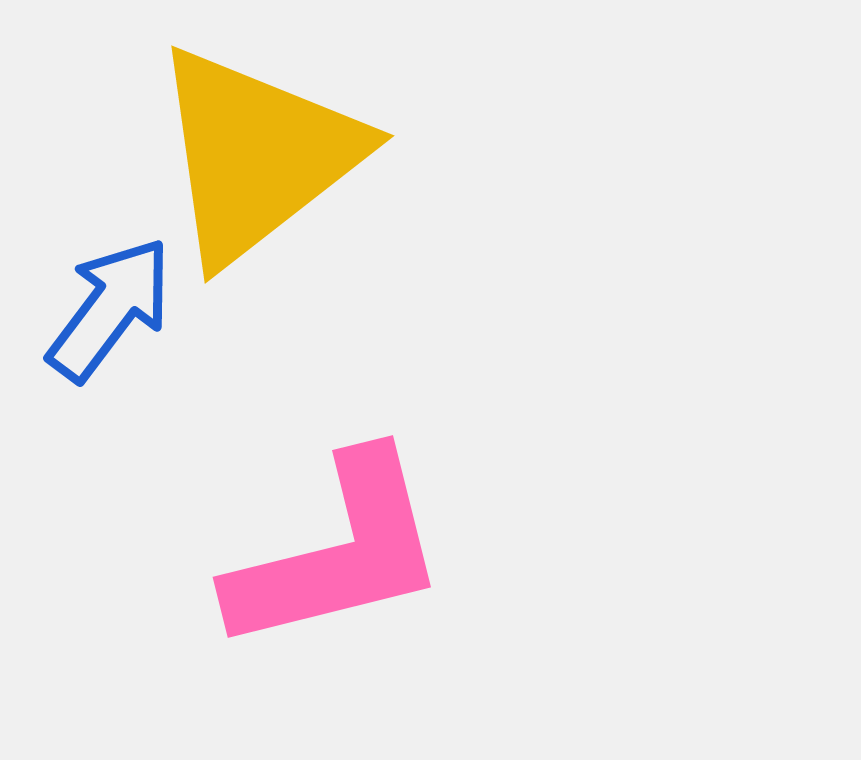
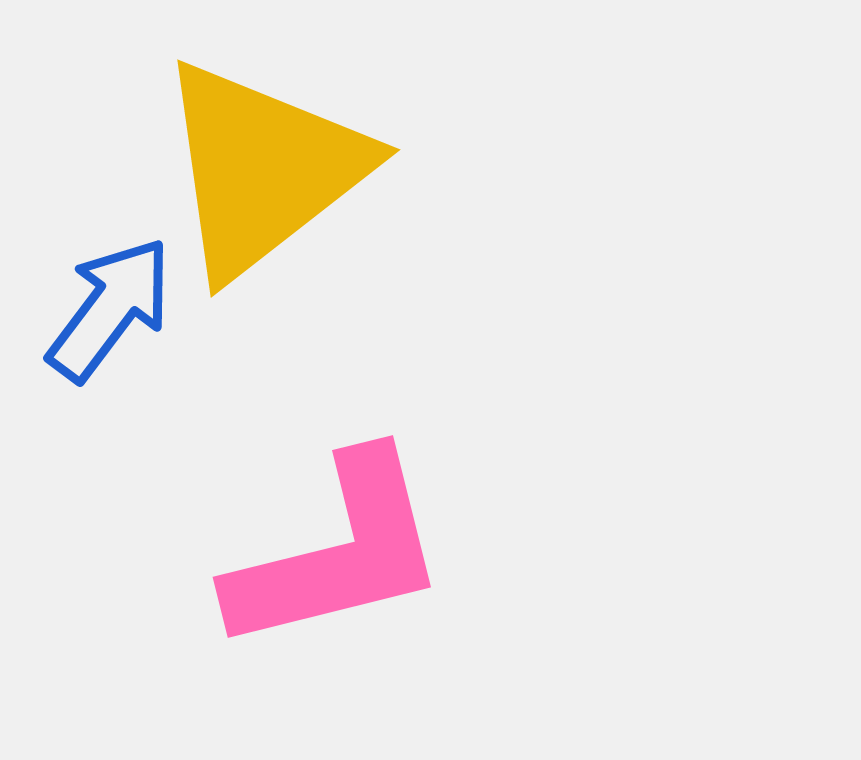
yellow triangle: moved 6 px right, 14 px down
